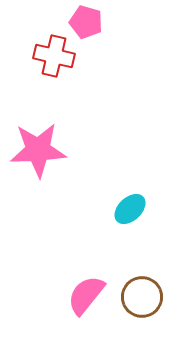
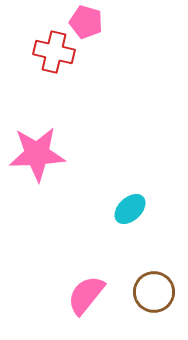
red cross: moved 4 px up
pink star: moved 1 px left, 4 px down
brown circle: moved 12 px right, 5 px up
